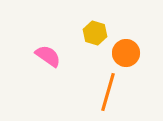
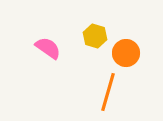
yellow hexagon: moved 3 px down
pink semicircle: moved 8 px up
